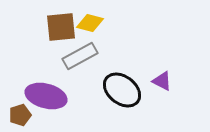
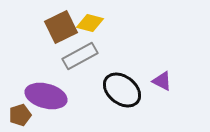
brown square: rotated 20 degrees counterclockwise
